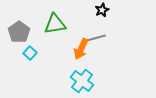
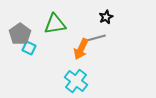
black star: moved 4 px right, 7 px down
gray pentagon: moved 1 px right, 2 px down
cyan square: moved 1 px left, 5 px up; rotated 16 degrees counterclockwise
cyan cross: moved 6 px left
